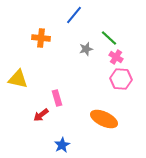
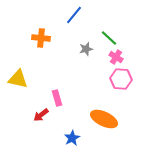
blue star: moved 10 px right, 7 px up
